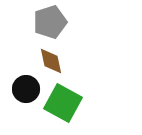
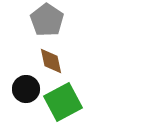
gray pentagon: moved 3 px left, 2 px up; rotated 20 degrees counterclockwise
green square: moved 1 px up; rotated 33 degrees clockwise
